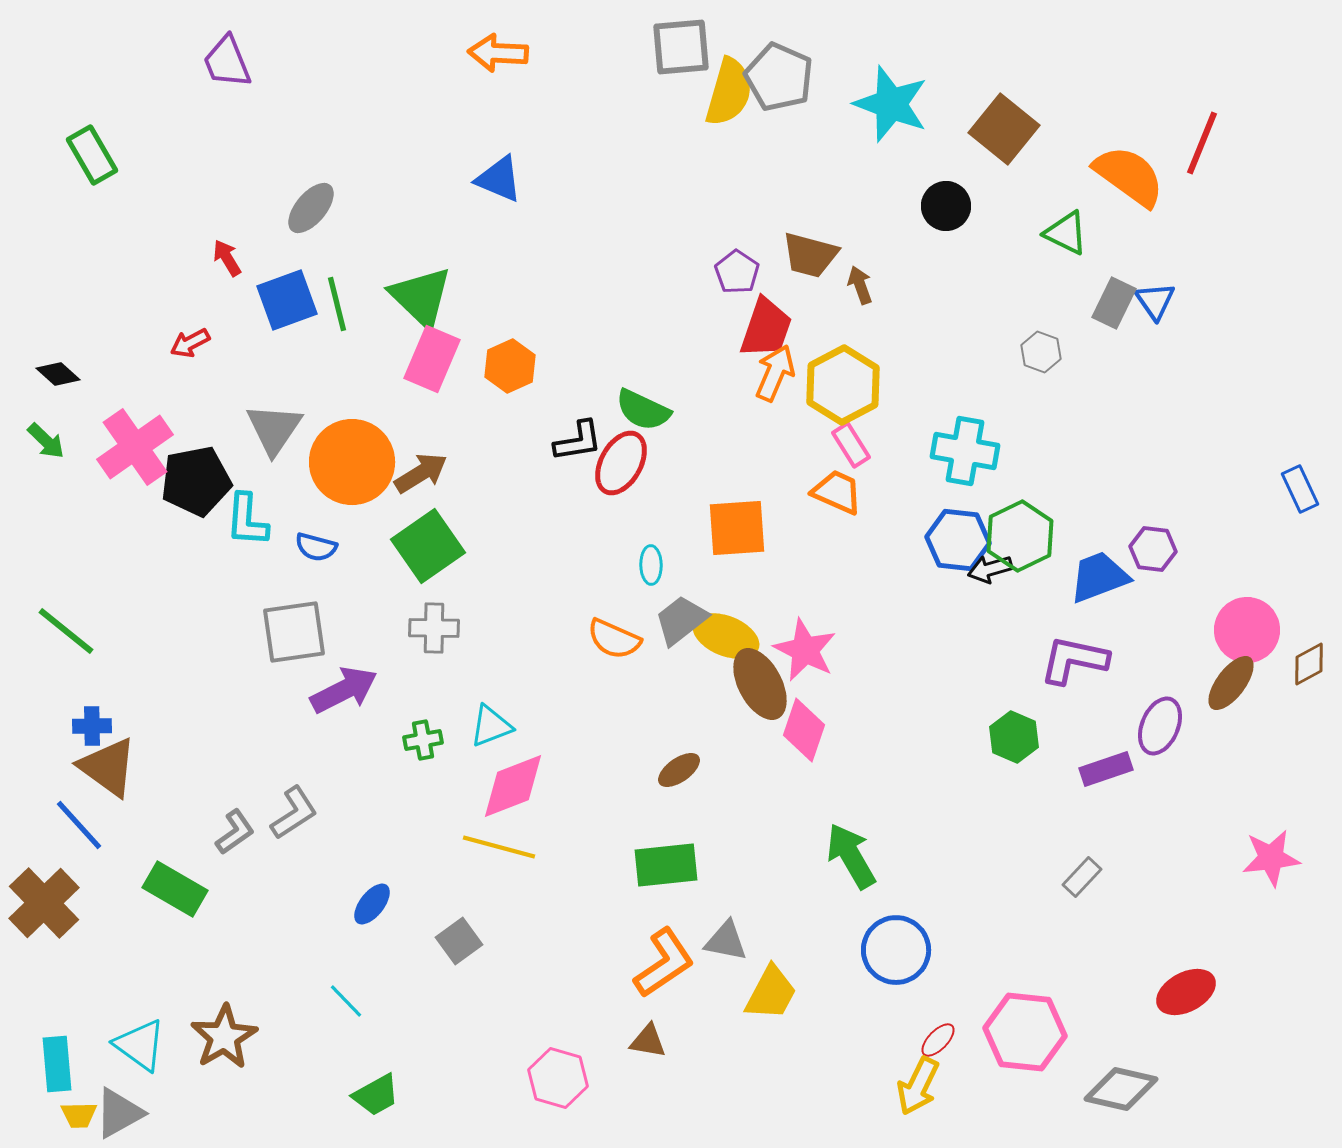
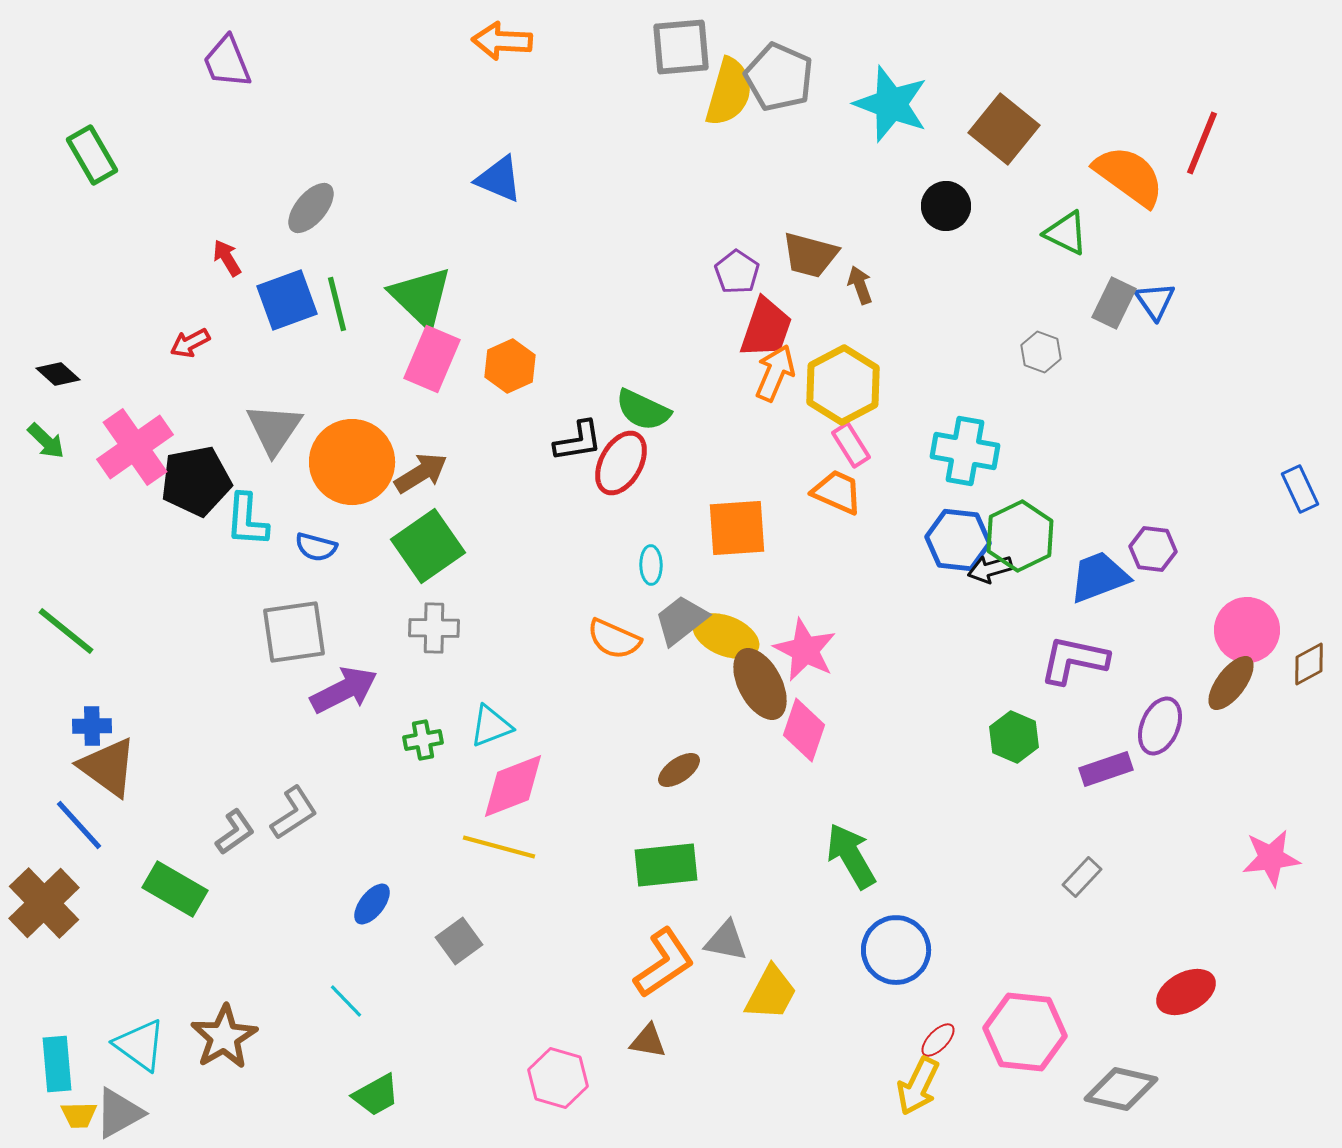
orange arrow at (498, 53): moved 4 px right, 12 px up
